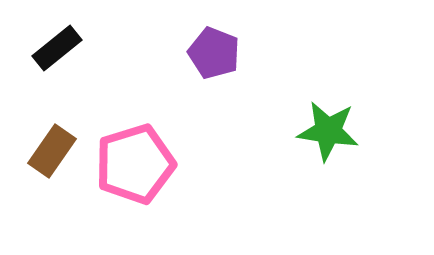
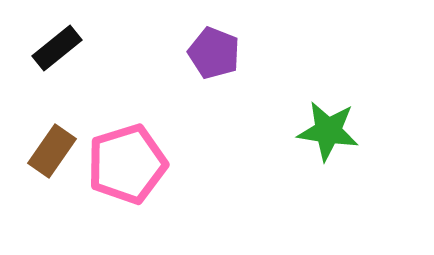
pink pentagon: moved 8 px left
